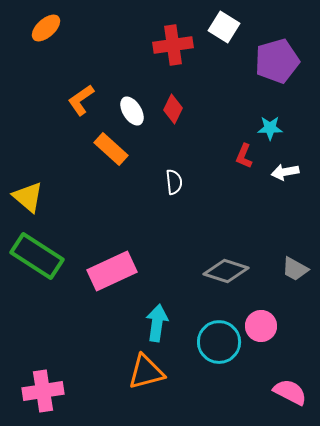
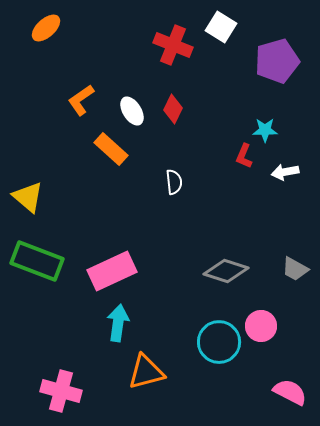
white square: moved 3 px left
red cross: rotated 30 degrees clockwise
cyan star: moved 5 px left, 2 px down
green rectangle: moved 5 px down; rotated 12 degrees counterclockwise
cyan arrow: moved 39 px left
pink cross: moved 18 px right; rotated 24 degrees clockwise
